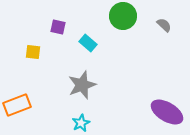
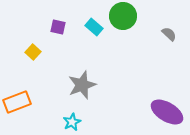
gray semicircle: moved 5 px right, 9 px down
cyan rectangle: moved 6 px right, 16 px up
yellow square: rotated 35 degrees clockwise
orange rectangle: moved 3 px up
cyan star: moved 9 px left, 1 px up
